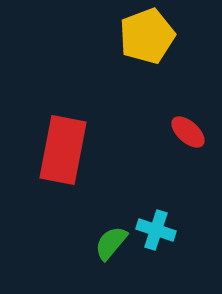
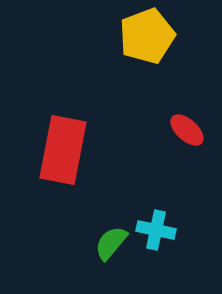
red ellipse: moved 1 px left, 2 px up
cyan cross: rotated 6 degrees counterclockwise
